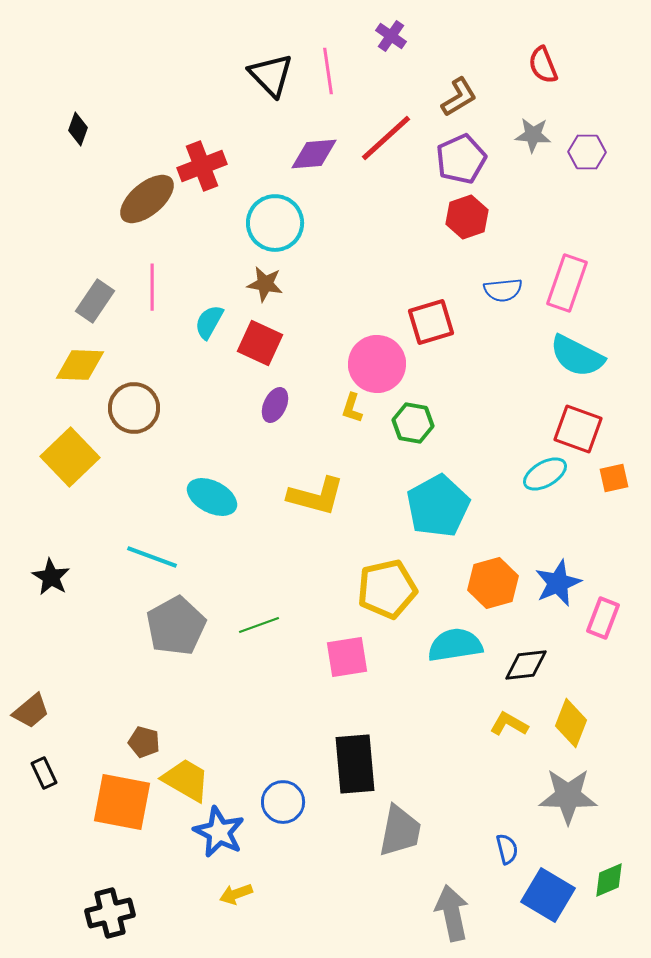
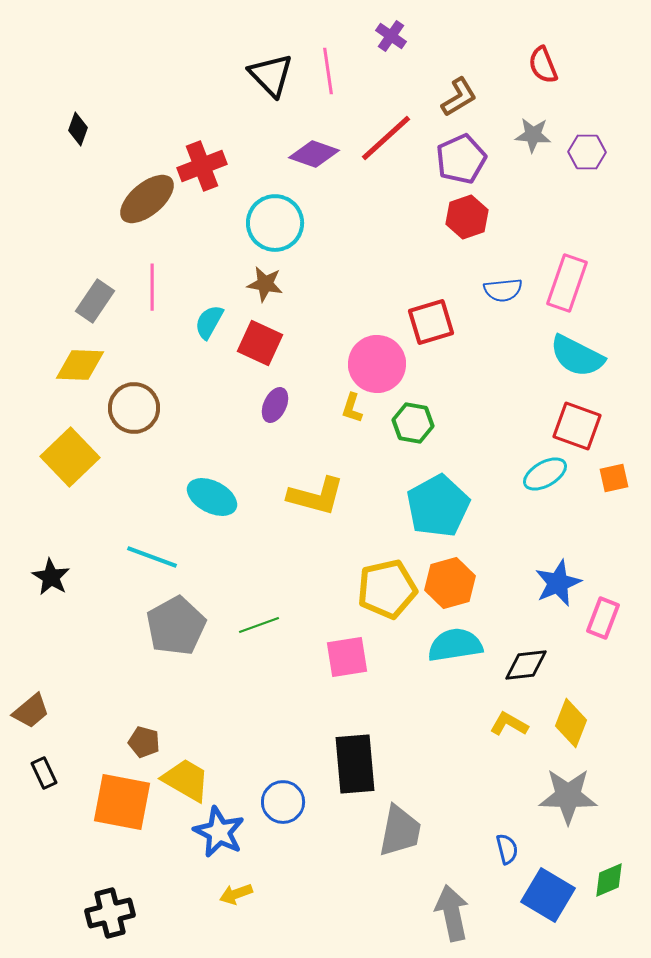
purple diamond at (314, 154): rotated 24 degrees clockwise
red square at (578, 429): moved 1 px left, 3 px up
orange hexagon at (493, 583): moved 43 px left
